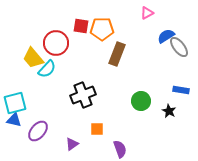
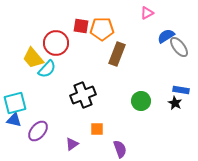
black star: moved 6 px right, 8 px up
